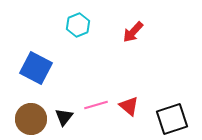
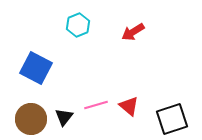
red arrow: rotated 15 degrees clockwise
